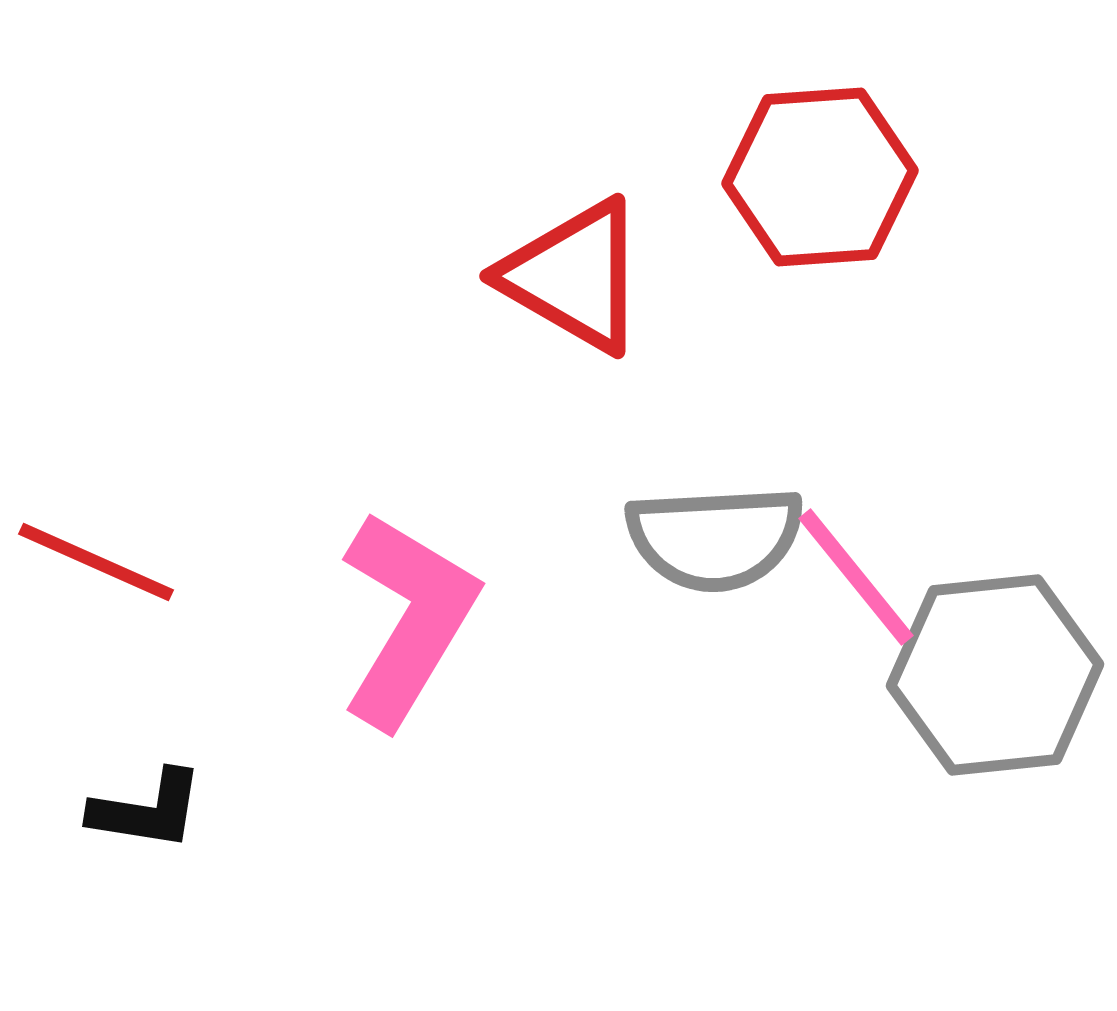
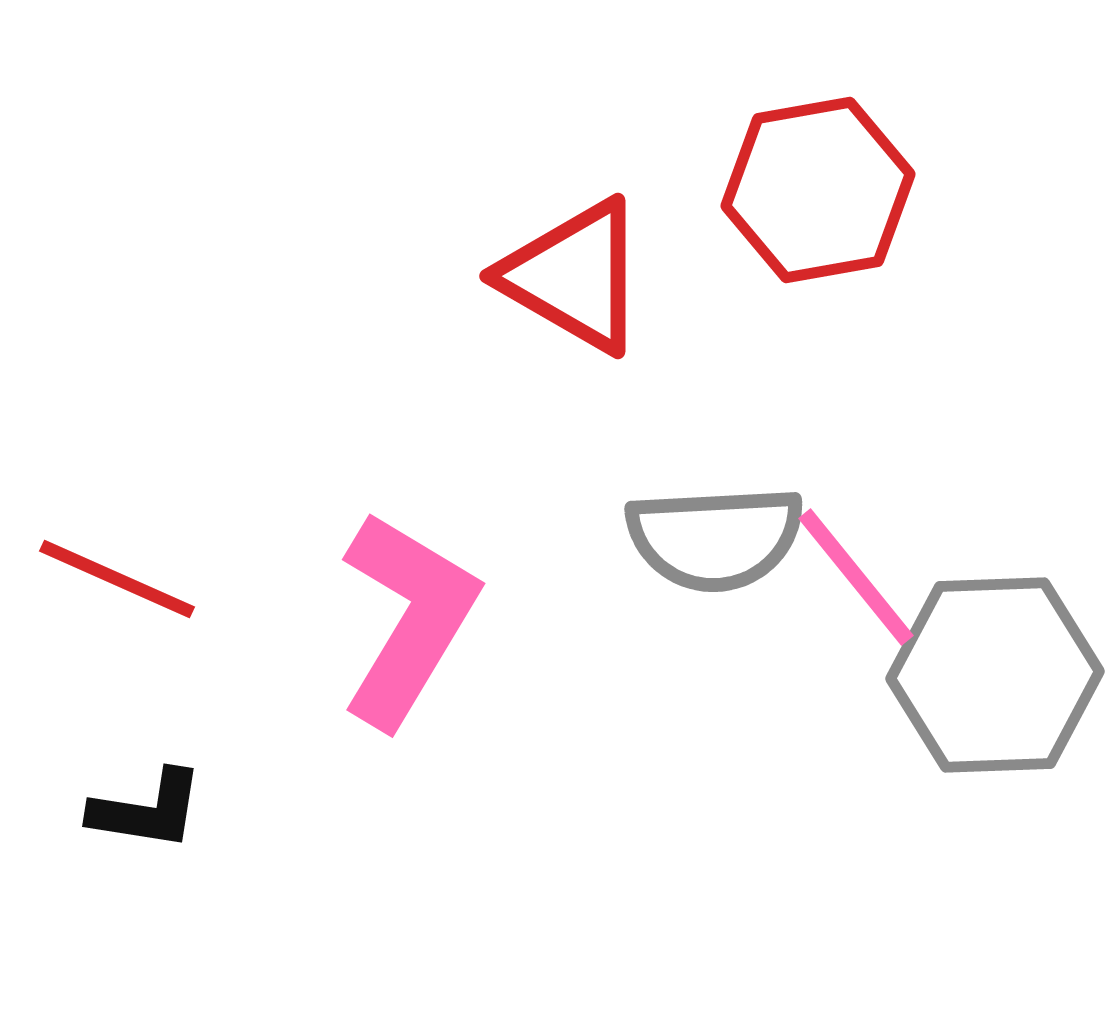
red hexagon: moved 2 px left, 13 px down; rotated 6 degrees counterclockwise
red line: moved 21 px right, 17 px down
gray hexagon: rotated 4 degrees clockwise
